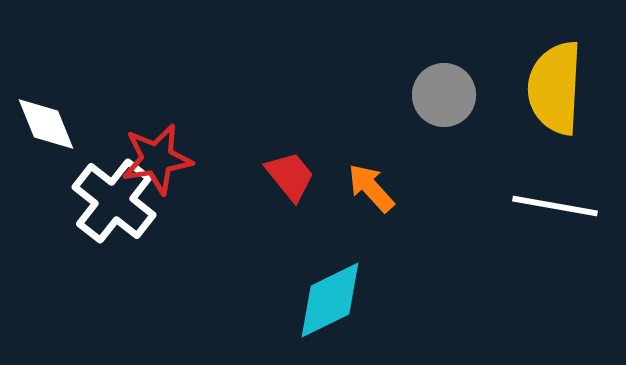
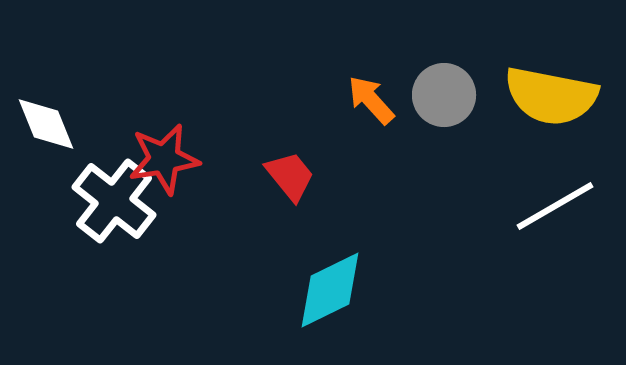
yellow semicircle: moved 4 px left, 8 px down; rotated 82 degrees counterclockwise
red star: moved 7 px right
orange arrow: moved 88 px up
white line: rotated 40 degrees counterclockwise
cyan diamond: moved 10 px up
